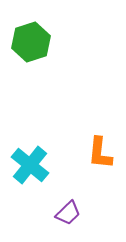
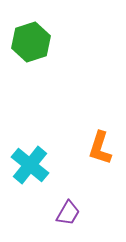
orange L-shape: moved 5 px up; rotated 12 degrees clockwise
purple trapezoid: rotated 16 degrees counterclockwise
